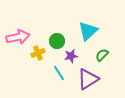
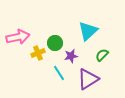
green circle: moved 2 px left, 2 px down
